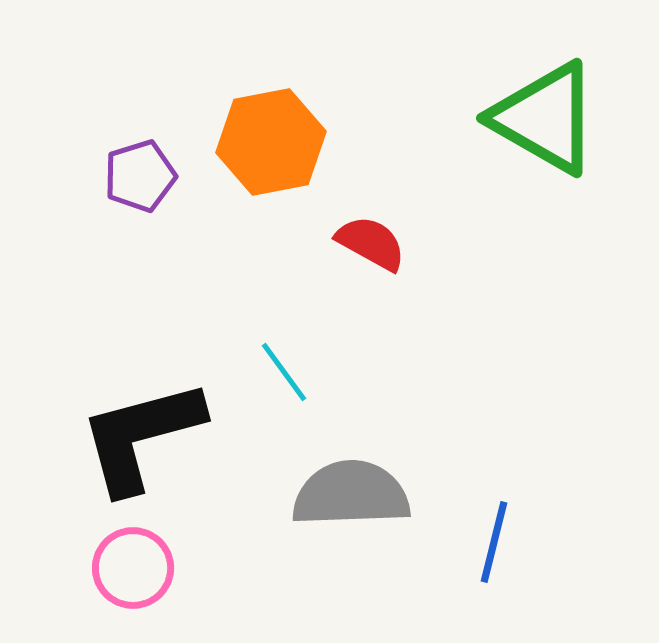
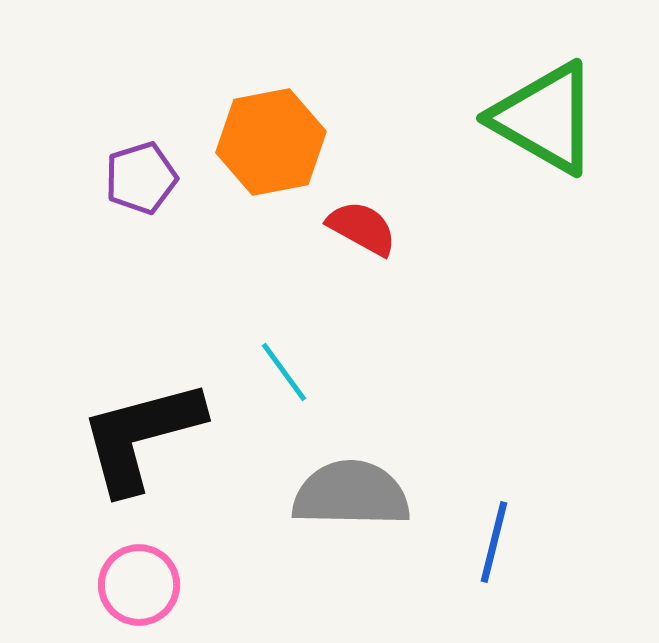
purple pentagon: moved 1 px right, 2 px down
red semicircle: moved 9 px left, 15 px up
gray semicircle: rotated 3 degrees clockwise
pink circle: moved 6 px right, 17 px down
